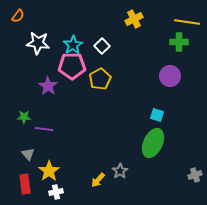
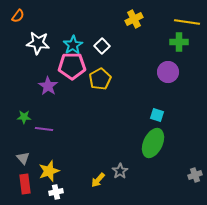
purple circle: moved 2 px left, 4 px up
gray triangle: moved 5 px left, 4 px down
yellow star: rotated 15 degrees clockwise
